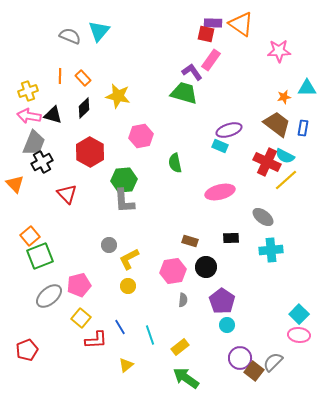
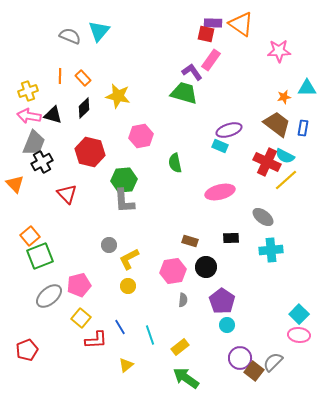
red hexagon at (90, 152): rotated 16 degrees counterclockwise
